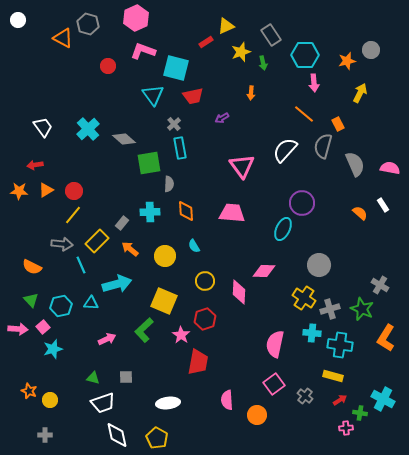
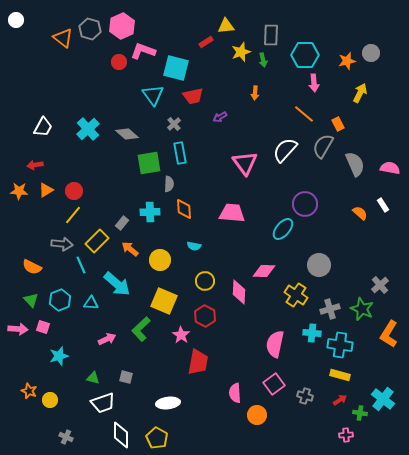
pink hexagon at (136, 18): moved 14 px left, 8 px down
white circle at (18, 20): moved 2 px left
gray hexagon at (88, 24): moved 2 px right, 5 px down
yellow triangle at (226, 26): rotated 18 degrees clockwise
gray rectangle at (271, 35): rotated 35 degrees clockwise
orange triangle at (63, 38): rotated 10 degrees clockwise
gray circle at (371, 50): moved 3 px down
green arrow at (263, 63): moved 3 px up
red circle at (108, 66): moved 11 px right, 4 px up
orange arrow at (251, 93): moved 4 px right
purple arrow at (222, 118): moved 2 px left, 1 px up
white trapezoid at (43, 127): rotated 65 degrees clockwise
gray diamond at (124, 139): moved 3 px right, 5 px up
gray semicircle at (323, 146): rotated 15 degrees clockwise
cyan rectangle at (180, 148): moved 5 px down
pink triangle at (242, 166): moved 3 px right, 3 px up
purple circle at (302, 203): moved 3 px right, 1 px down
orange diamond at (186, 211): moved 2 px left, 2 px up
cyan ellipse at (283, 229): rotated 15 degrees clockwise
cyan semicircle at (194, 246): rotated 48 degrees counterclockwise
yellow circle at (165, 256): moved 5 px left, 4 px down
cyan arrow at (117, 284): rotated 56 degrees clockwise
gray cross at (380, 285): rotated 18 degrees clockwise
yellow cross at (304, 298): moved 8 px left, 3 px up
cyan hexagon at (61, 306): moved 1 px left, 6 px up; rotated 10 degrees counterclockwise
red hexagon at (205, 319): moved 3 px up; rotated 15 degrees counterclockwise
pink square at (43, 327): rotated 32 degrees counterclockwise
green L-shape at (144, 330): moved 3 px left, 1 px up
orange L-shape at (386, 338): moved 3 px right, 4 px up
cyan star at (53, 349): moved 6 px right, 7 px down
yellow rectangle at (333, 376): moved 7 px right, 1 px up
gray square at (126, 377): rotated 16 degrees clockwise
gray cross at (305, 396): rotated 21 degrees counterclockwise
cyan cross at (383, 399): rotated 10 degrees clockwise
pink semicircle at (227, 400): moved 8 px right, 7 px up
pink cross at (346, 428): moved 7 px down
gray cross at (45, 435): moved 21 px right, 2 px down; rotated 24 degrees clockwise
white diamond at (117, 435): moved 4 px right; rotated 12 degrees clockwise
